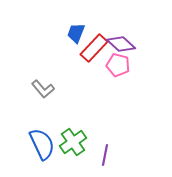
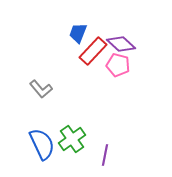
blue trapezoid: moved 2 px right
red rectangle: moved 1 px left, 3 px down
gray L-shape: moved 2 px left
green cross: moved 1 px left, 3 px up
